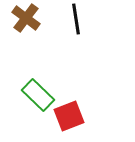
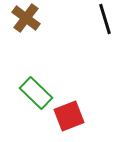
black line: moved 29 px right; rotated 8 degrees counterclockwise
green rectangle: moved 2 px left, 2 px up
